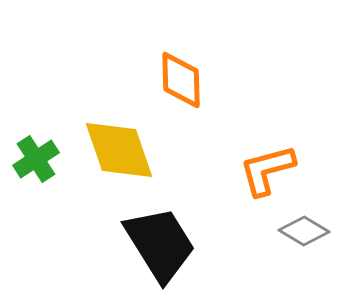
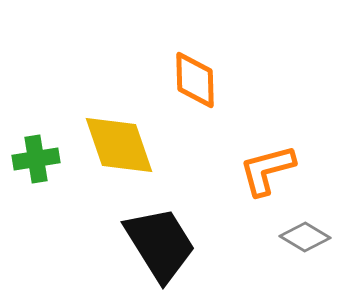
orange diamond: moved 14 px right
yellow diamond: moved 5 px up
green cross: rotated 24 degrees clockwise
gray diamond: moved 1 px right, 6 px down
